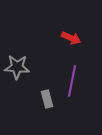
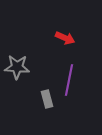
red arrow: moved 6 px left
purple line: moved 3 px left, 1 px up
